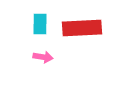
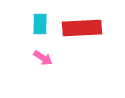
pink arrow: moved 1 px down; rotated 24 degrees clockwise
